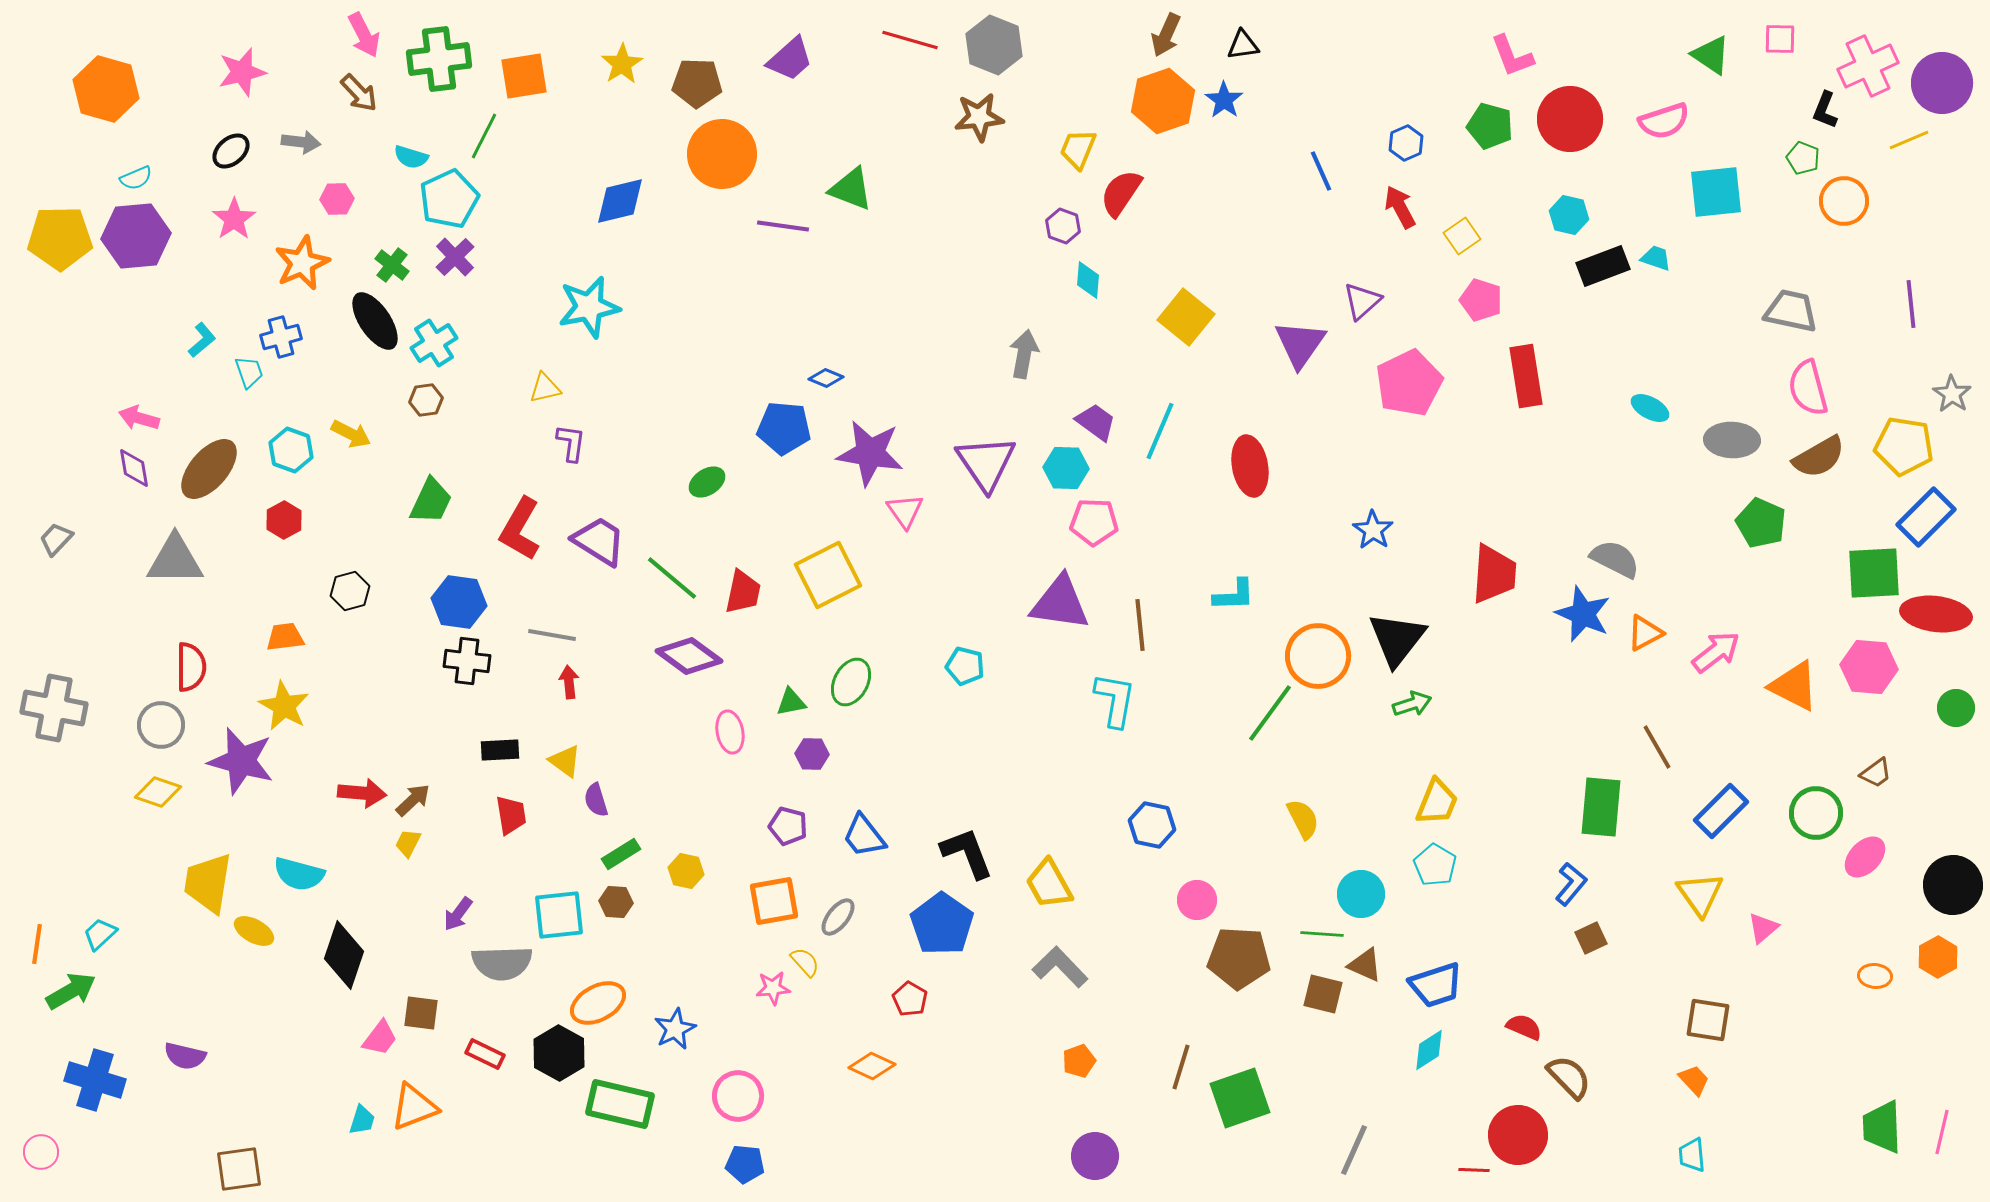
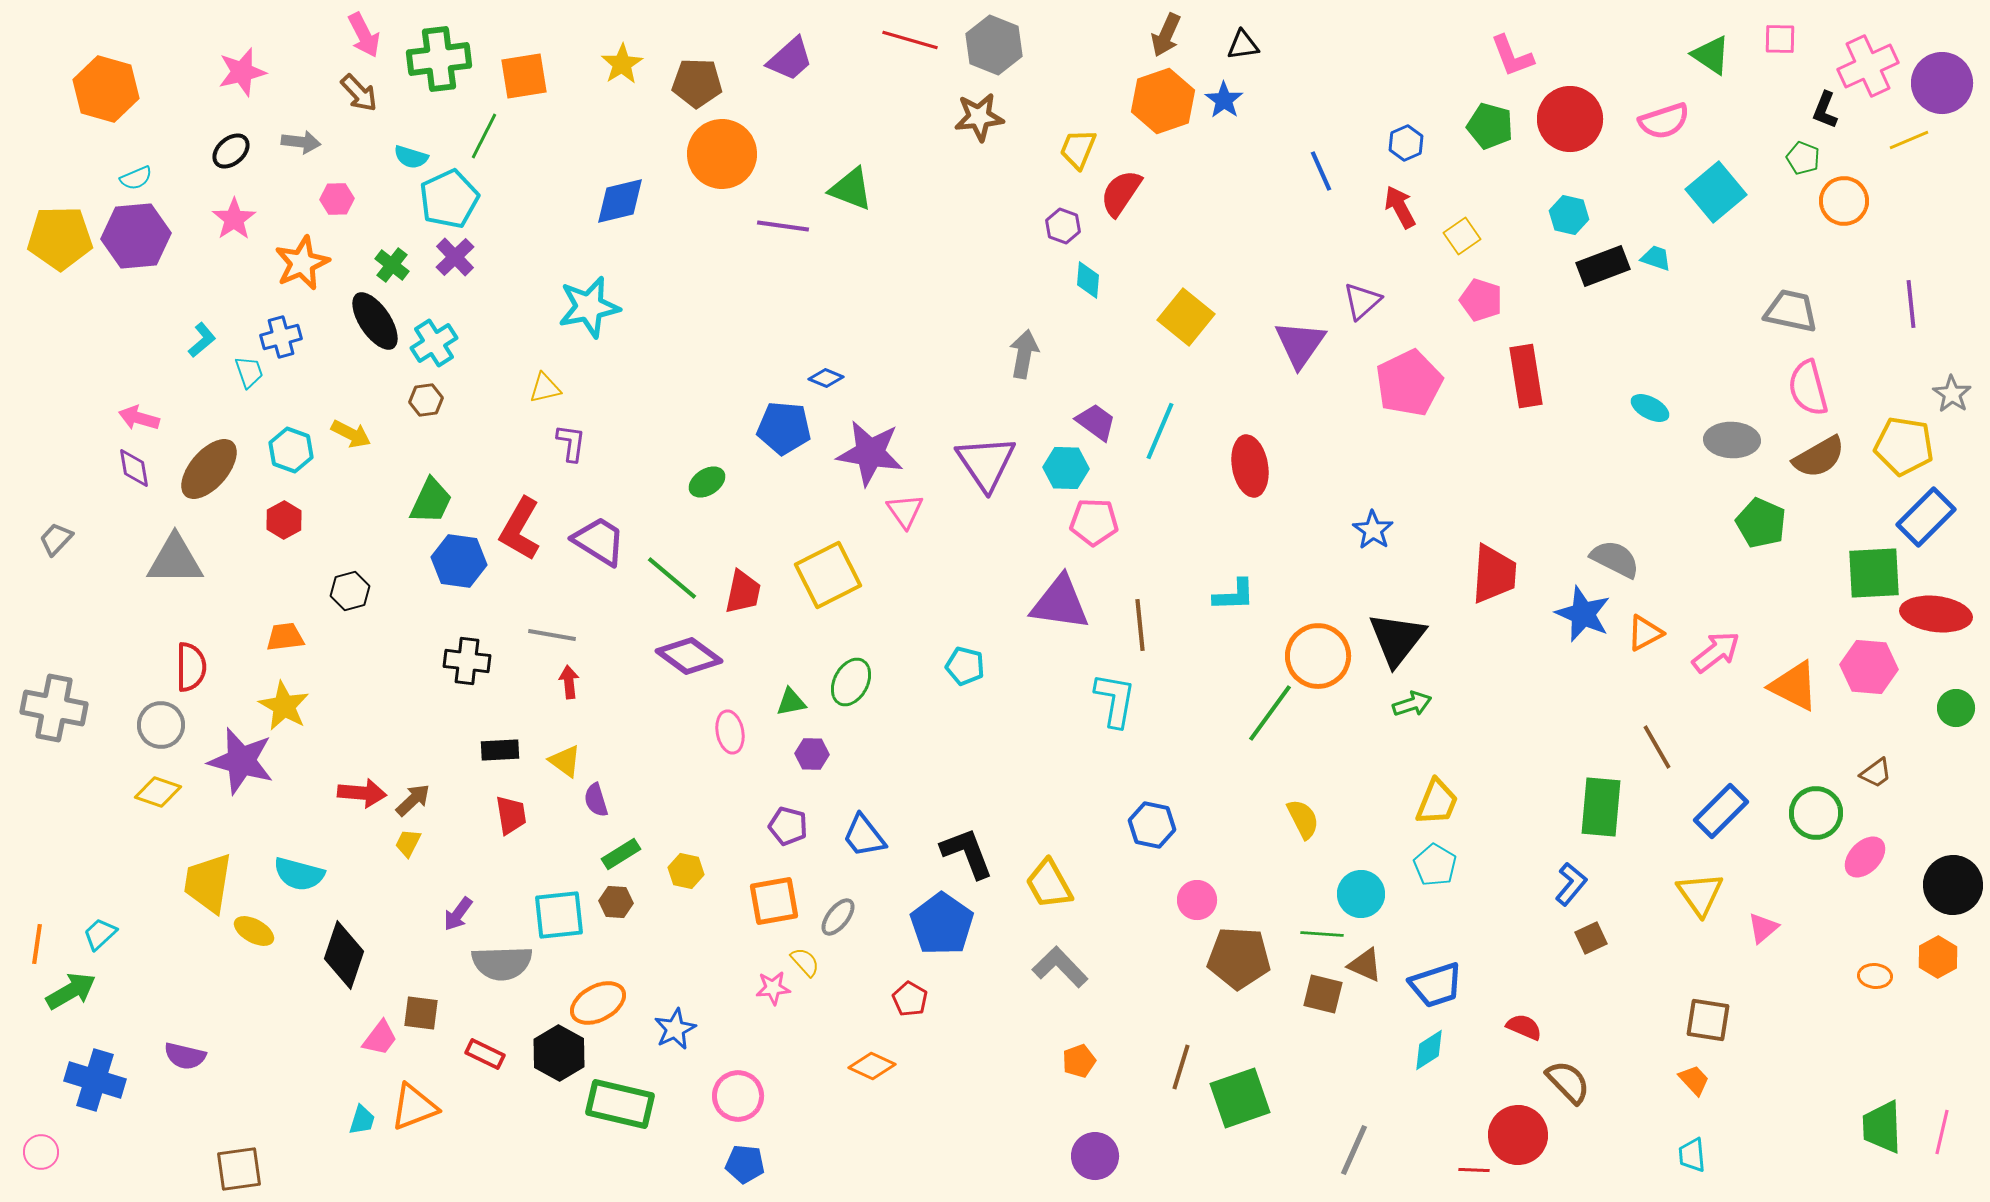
cyan square at (1716, 192): rotated 34 degrees counterclockwise
blue hexagon at (459, 602): moved 41 px up
brown semicircle at (1569, 1077): moved 1 px left, 5 px down
